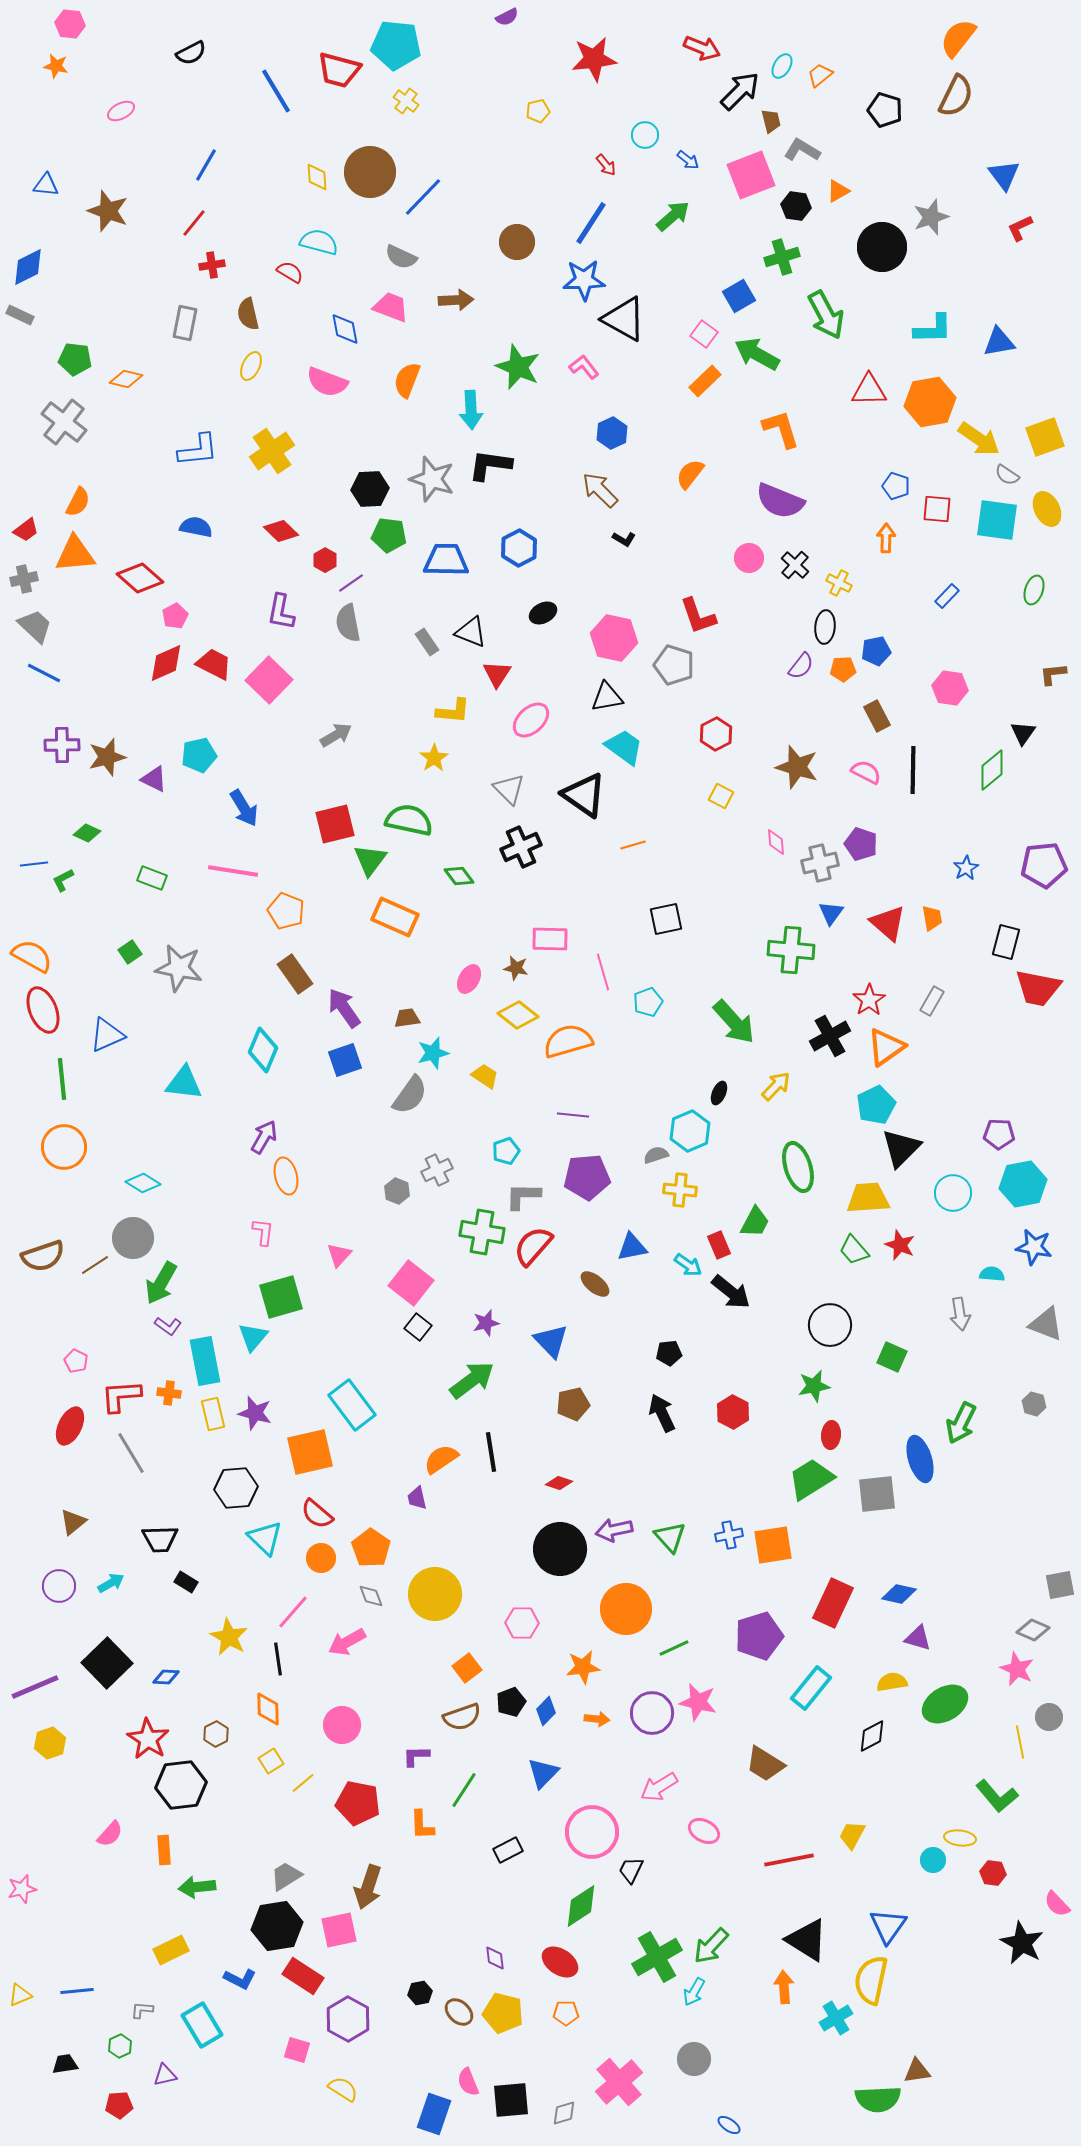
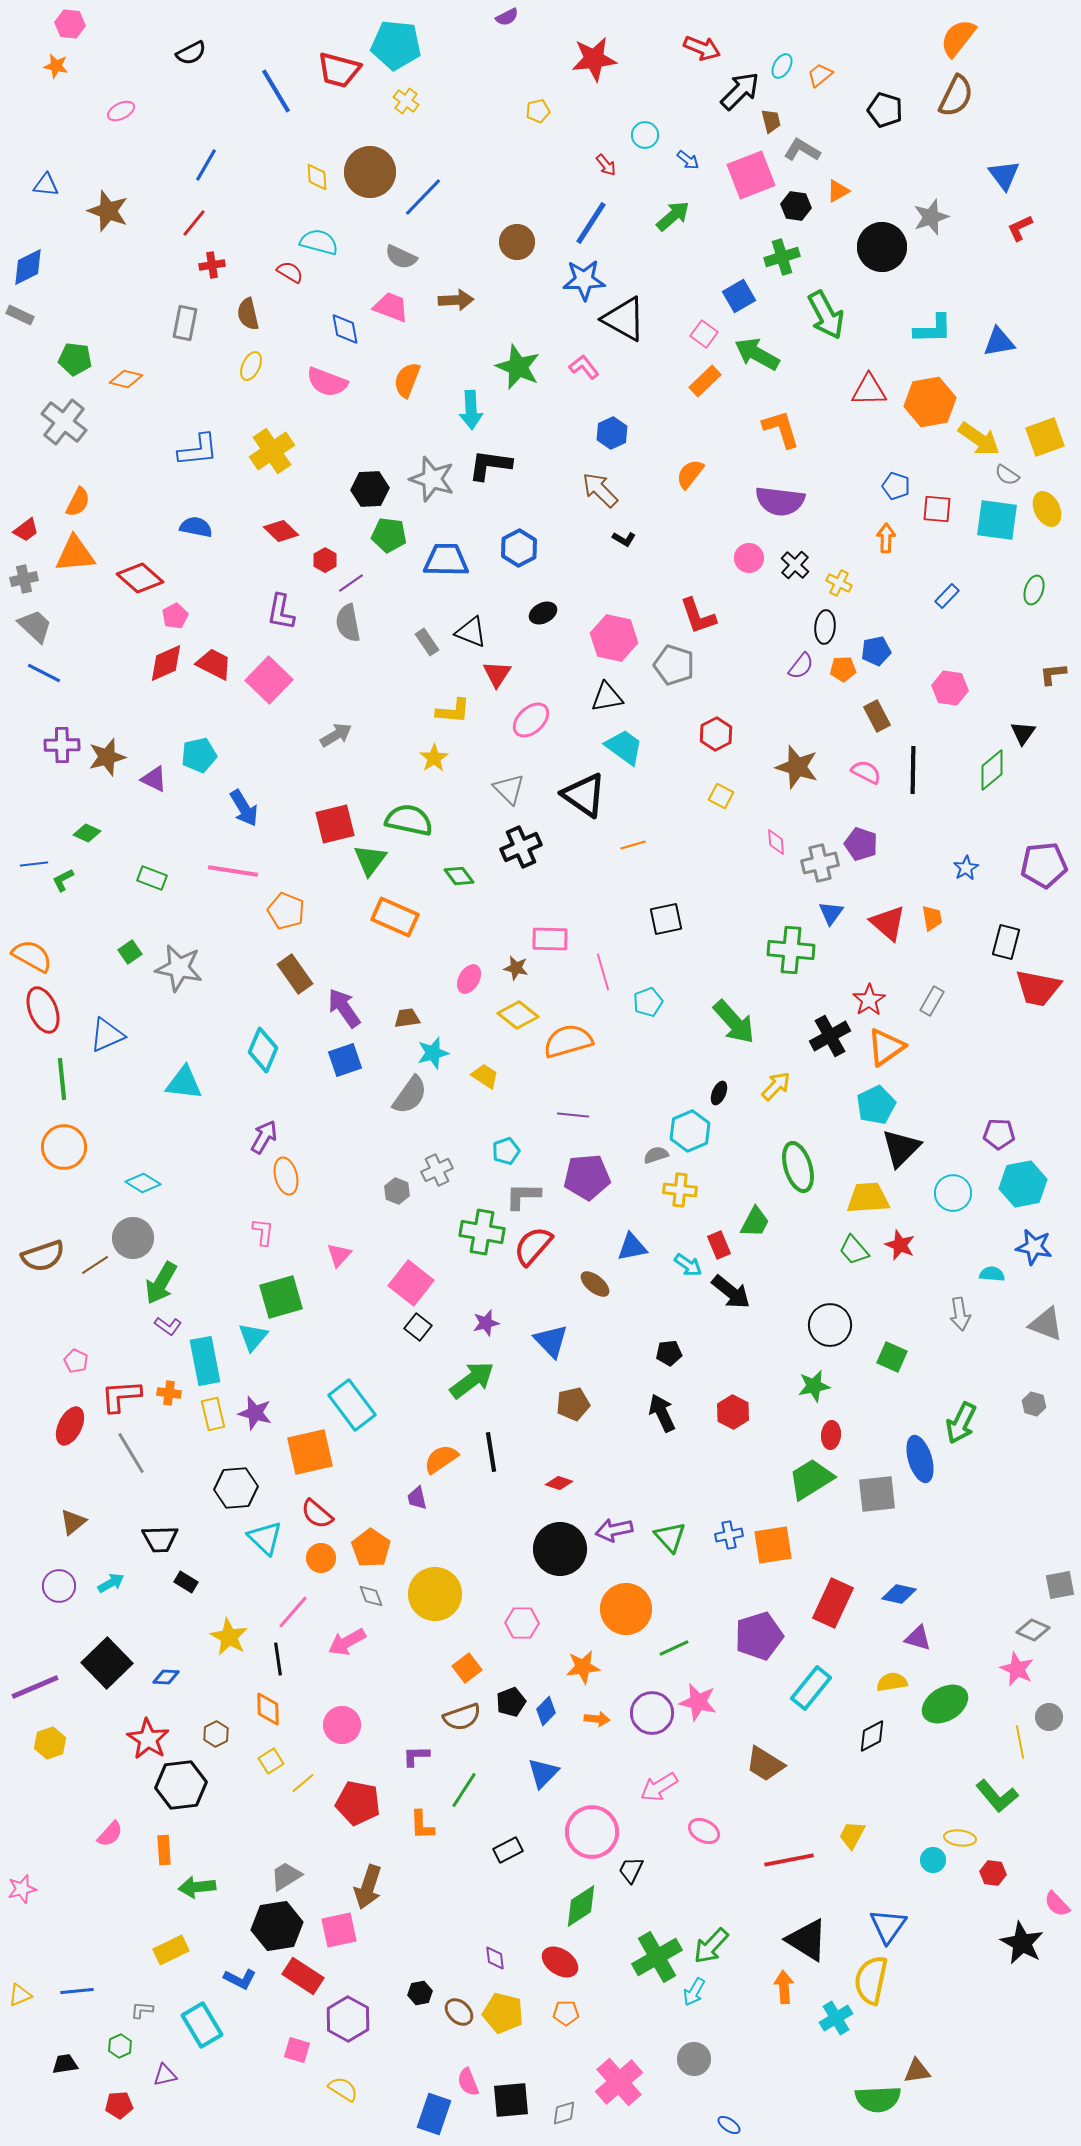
purple semicircle at (780, 501): rotated 15 degrees counterclockwise
